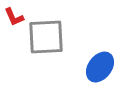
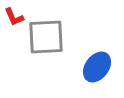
blue ellipse: moved 3 px left
